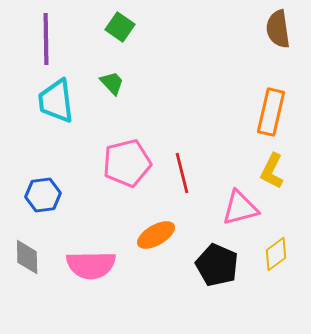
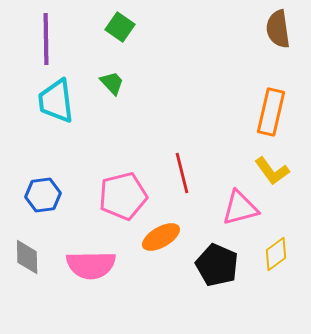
pink pentagon: moved 4 px left, 33 px down
yellow L-shape: rotated 63 degrees counterclockwise
orange ellipse: moved 5 px right, 2 px down
